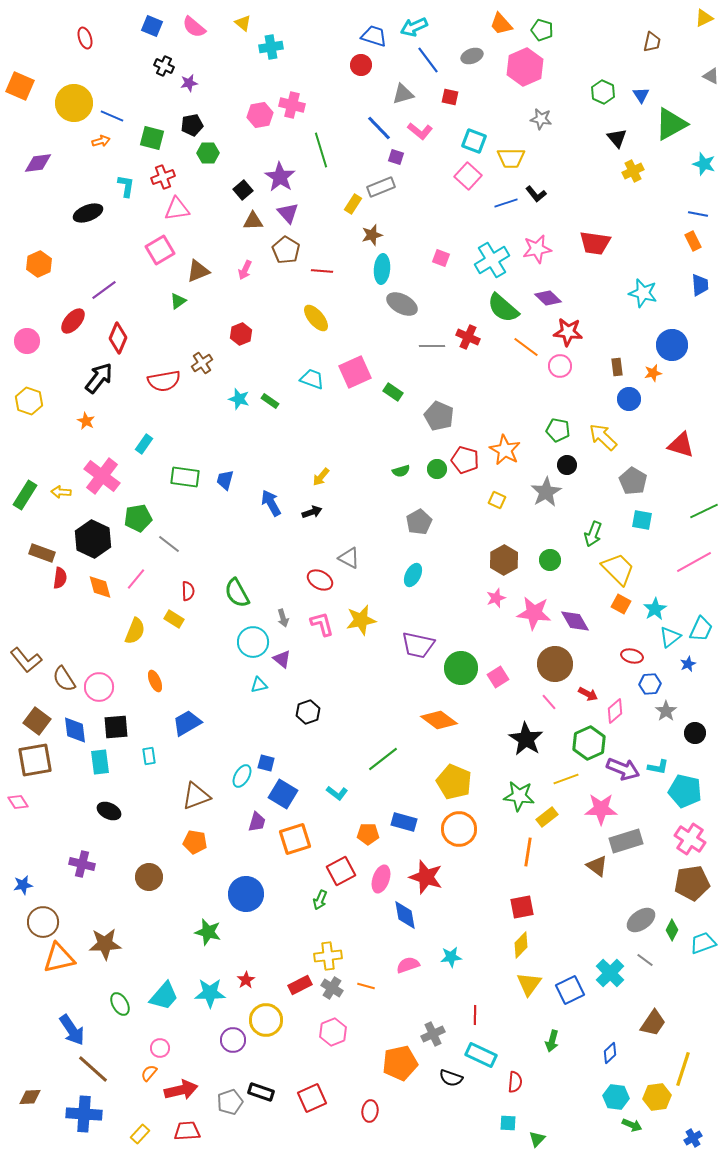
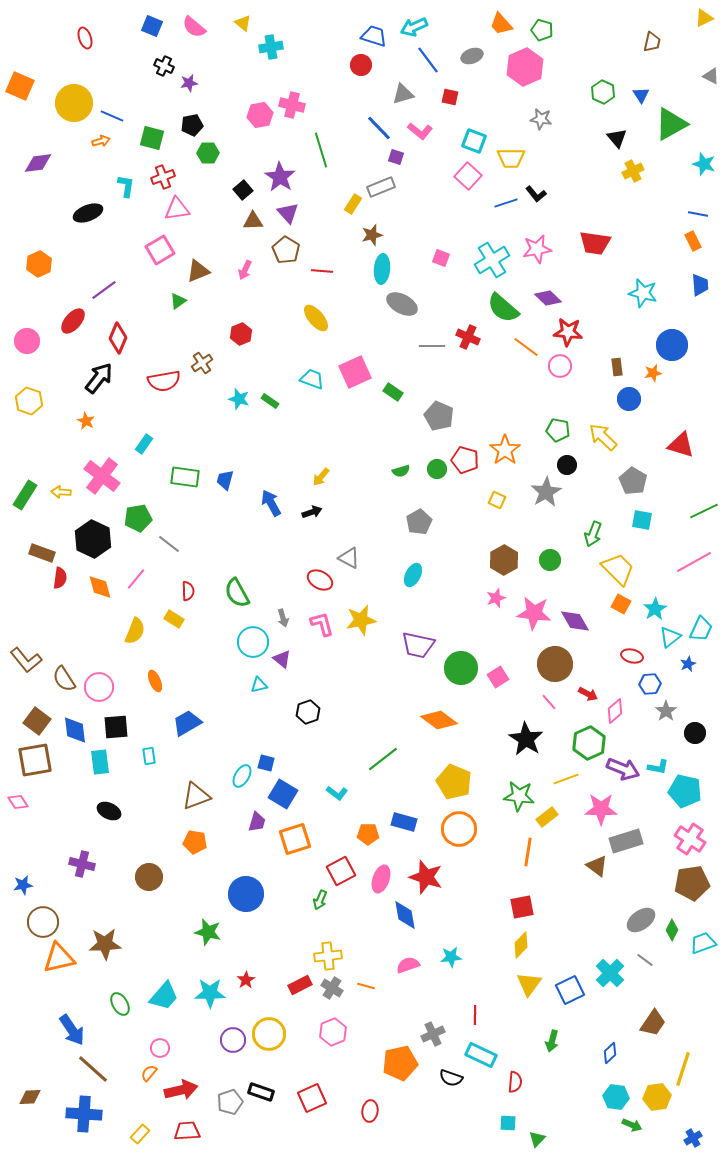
orange star at (505, 450): rotated 8 degrees clockwise
yellow circle at (266, 1020): moved 3 px right, 14 px down
